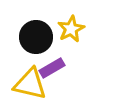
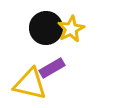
black circle: moved 10 px right, 9 px up
